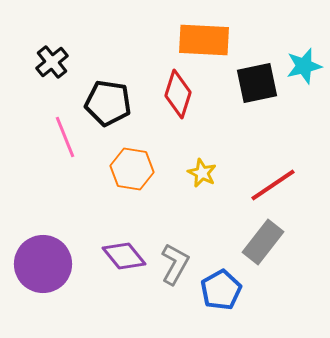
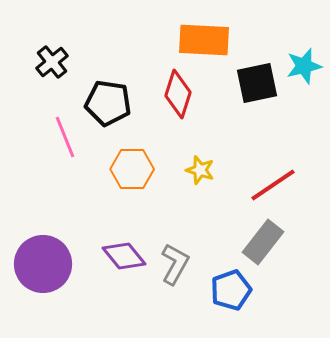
orange hexagon: rotated 9 degrees counterclockwise
yellow star: moved 2 px left, 3 px up; rotated 8 degrees counterclockwise
blue pentagon: moved 10 px right; rotated 9 degrees clockwise
